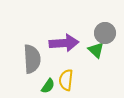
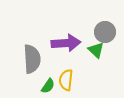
gray circle: moved 1 px up
purple arrow: moved 2 px right
